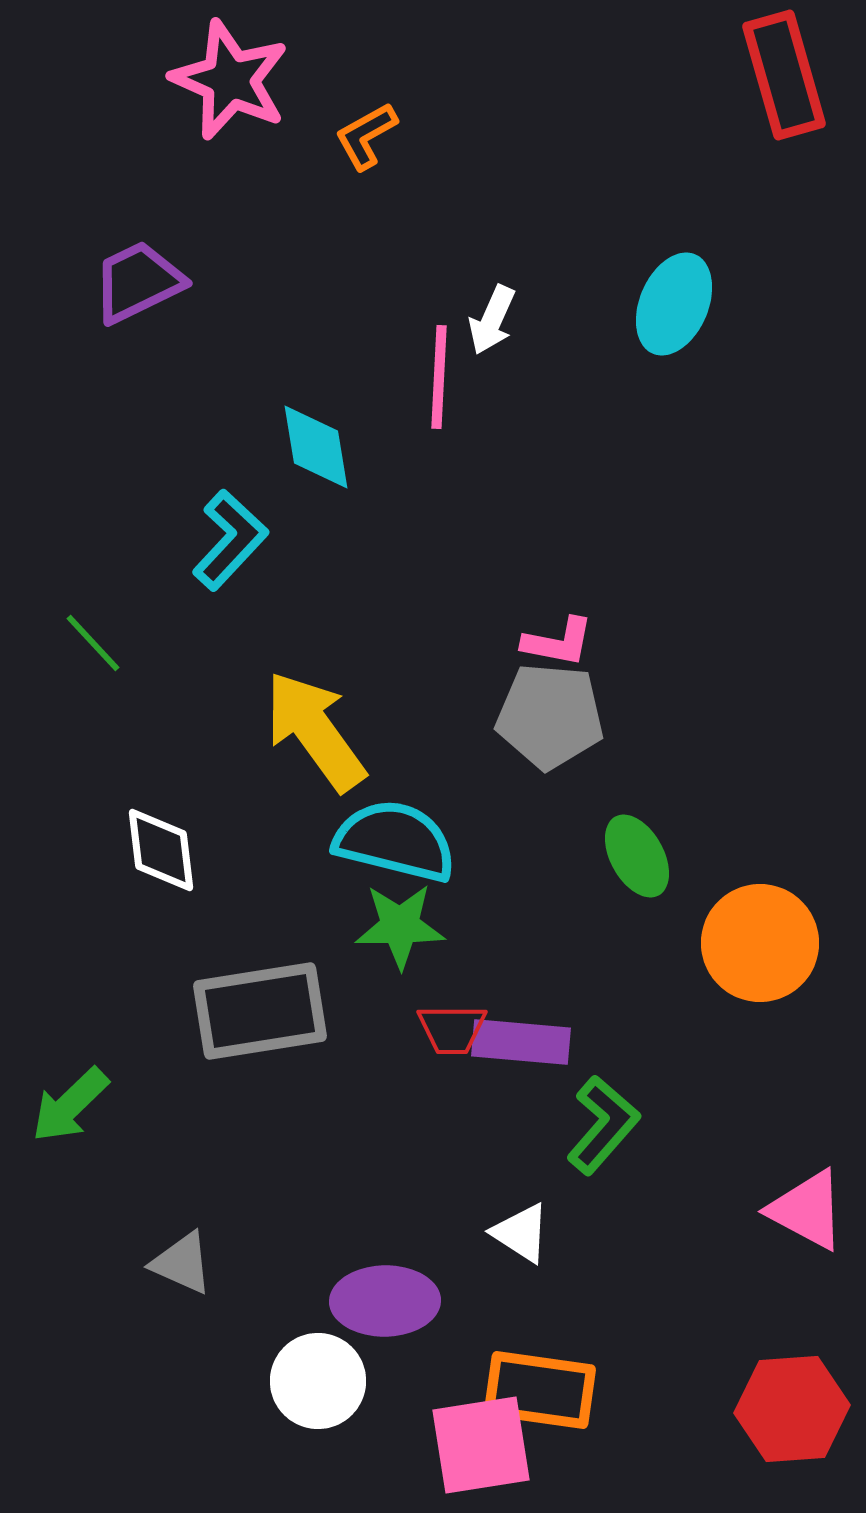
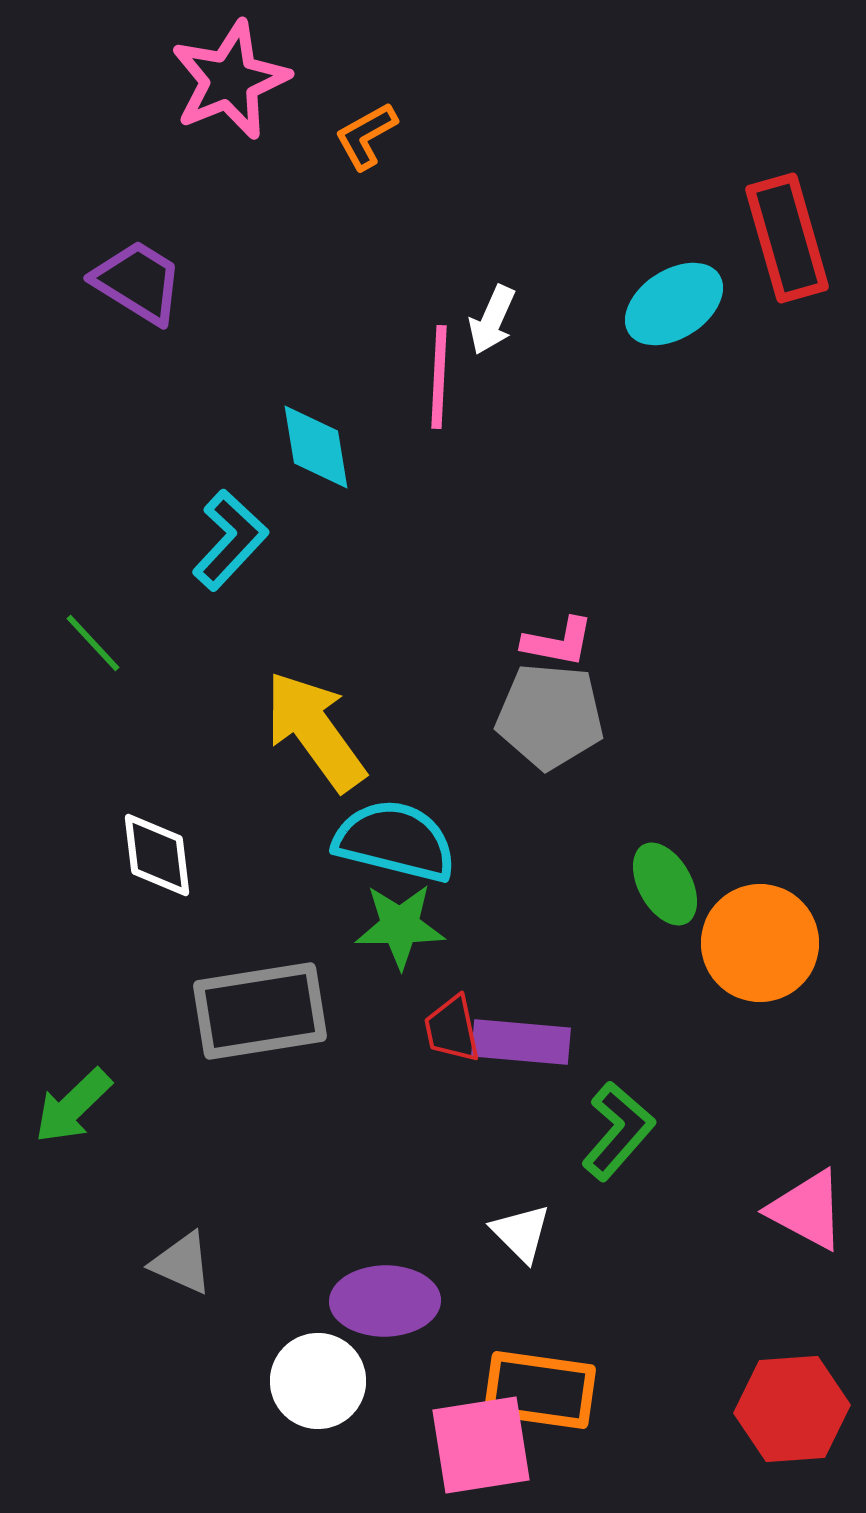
red rectangle: moved 3 px right, 163 px down
pink star: rotated 26 degrees clockwise
purple trapezoid: rotated 58 degrees clockwise
cyan ellipse: rotated 34 degrees clockwise
white diamond: moved 4 px left, 5 px down
green ellipse: moved 28 px right, 28 px down
red trapezoid: rotated 78 degrees clockwise
green arrow: moved 3 px right, 1 px down
green L-shape: moved 15 px right, 6 px down
white triangle: rotated 12 degrees clockwise
